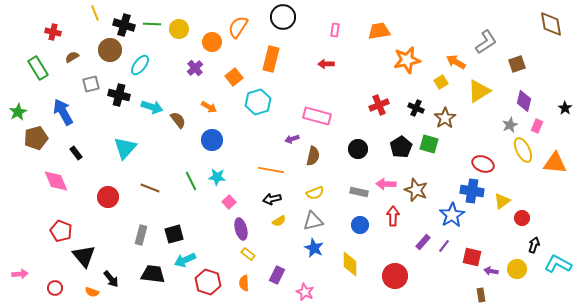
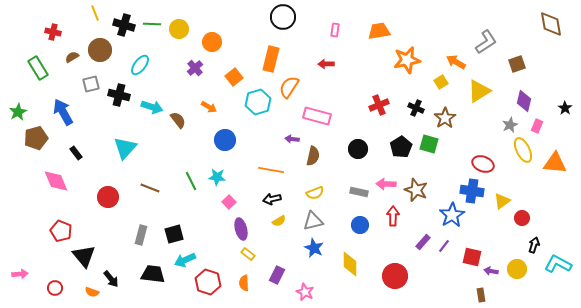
orange semicircle at (238, 27): moved 51 px right, 60 px down
brown circle at (110, 50): moved 10 px left
purple arrow at (292, 139): rotated 24 degrees clockwise
blue circle at (212, 140): moved 13 px right
